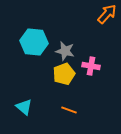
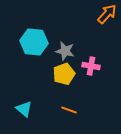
cyan triangle: moved 2 px down
